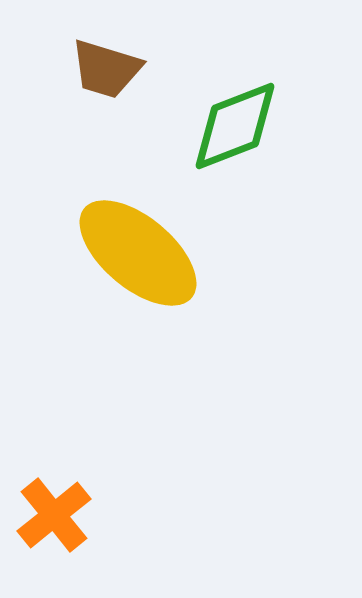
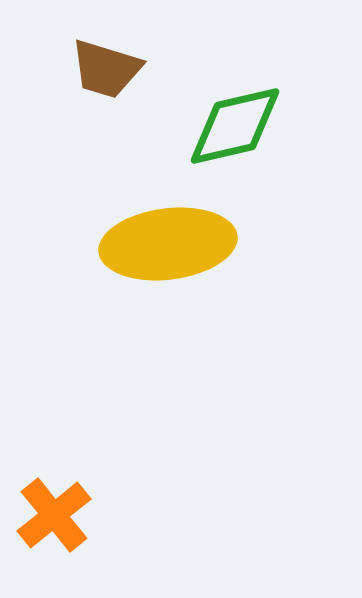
green diamond: rotated 8 degrees clockwise
yellow ellipse: moved 30 px right, 9 px up; rotated 47 degrees counterclockwise
